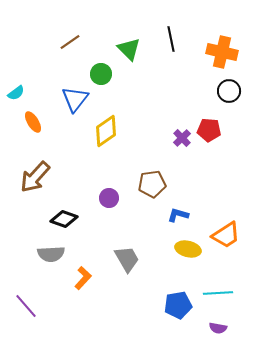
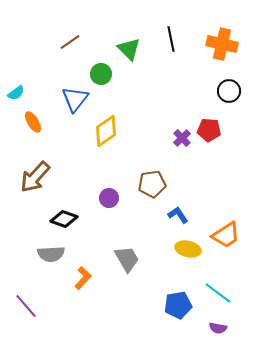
orange cross: moved 8 px up
blue L-shape: rotated 40 degrees clockwise
cyan line: rotated 40 degrees clockwise
